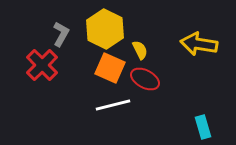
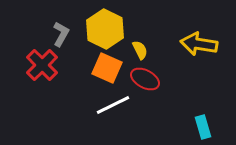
orange square: moved 3 px left
white line: rotated 12 degrees counterclockwise
